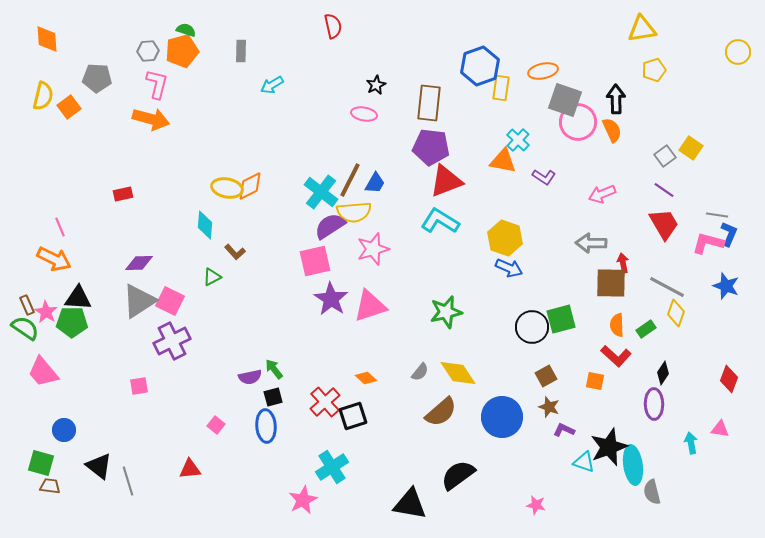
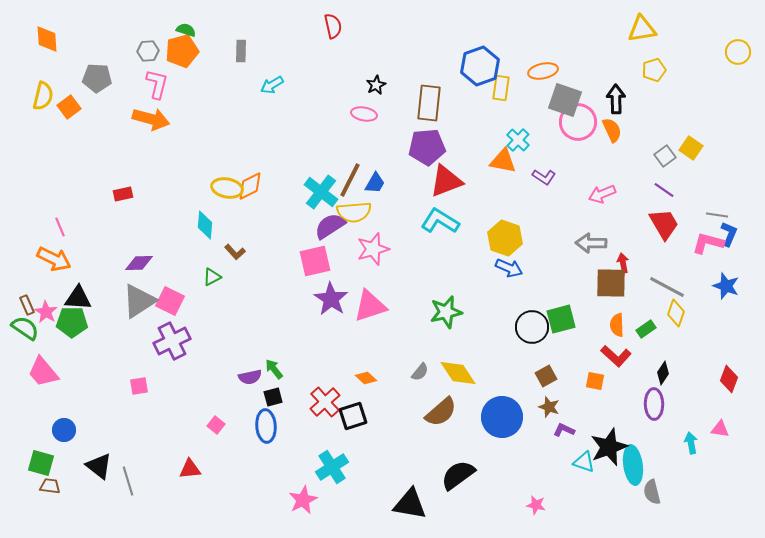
purple pentagon at (431, 147): moved 4 px left; rotated 12 degrees counterclockwise
